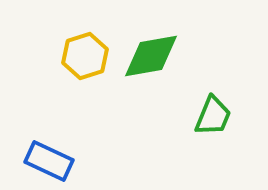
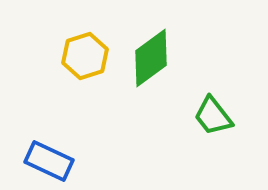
green diamond: moved 2 px down; rotated 26 degrees counterclockwise
green trapezoid: rotated 120 degrees clockwise
